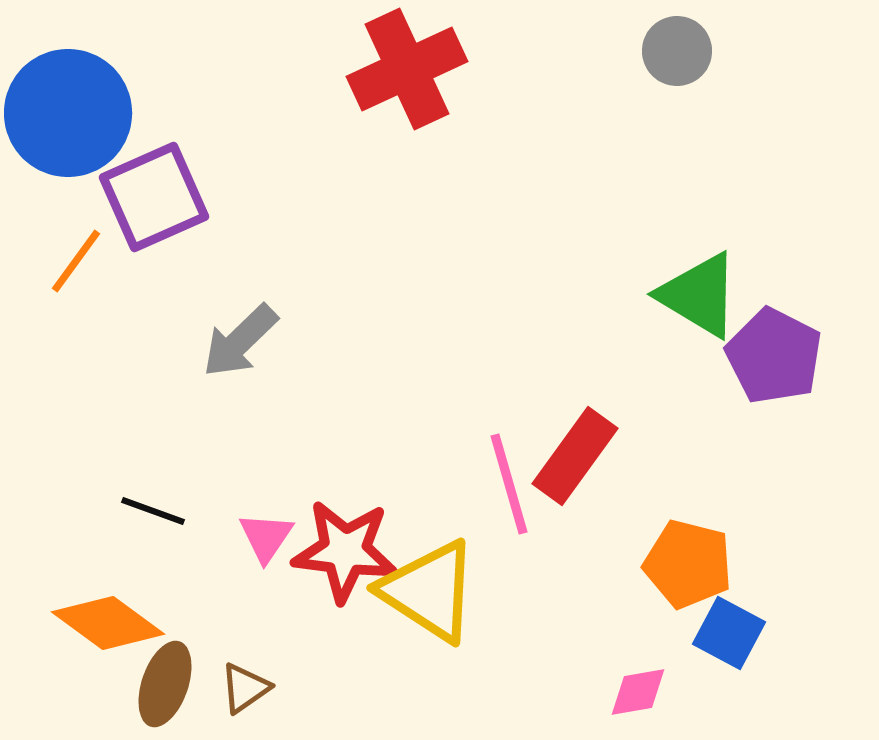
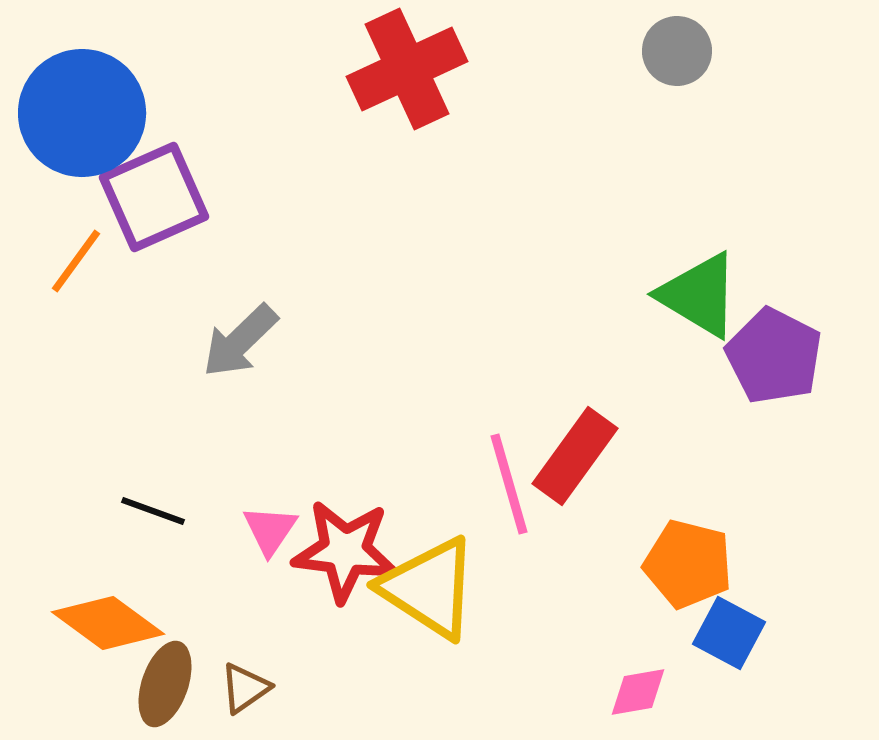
blue circle: moved 14 px right
pink triangle: moved 4 px right, 7 px up
yellow triangle: moved 3 px up
